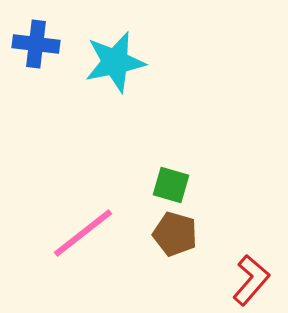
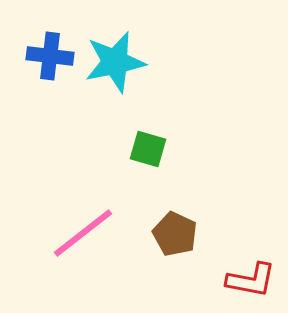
blue cross: moved 14 px right, 12 px down
green square: moved 23 px left, 36 px up
brown pentagon: rotated 9 degrees clockwise
red L-shape: rotated 60 degrees clockwise
